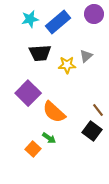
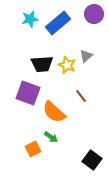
blue rectangle: moved 1 px down
black trapezoid: moved 2 px right, 11 px down
yellow star: rotated 24 degrees clockwise
purple square: rotated 25 degrees counterclockwise
brown line: moved 17 px left, 14 px up
black square: moved 29 px down
green arrow: moved 2 px right, 1 px up
orange square: rotated 21 degrees clockwise
